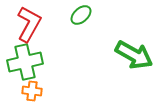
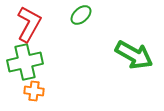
orange cross: moved 2 px right
